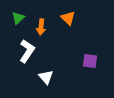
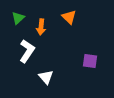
orange triangle: moved 1 px right, 1 px up
